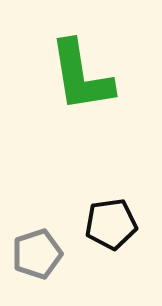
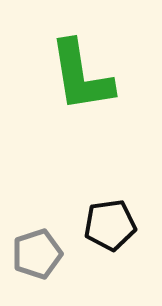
black pentagon: moved 1 px left, 1 px down
